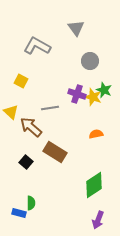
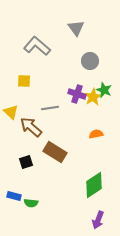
gray L-shape: rotated 12 degrees clockwise
yellow square: moved 3 px right; rotated 24 degrees counterclockwise
yellow star: rotated 24 degrees clockwise
black square: rotated 32 degrees clockwise
green semicircle: rotated 96 degrees clockwise
blue rectangle: moved 5 px left, 17 px up
